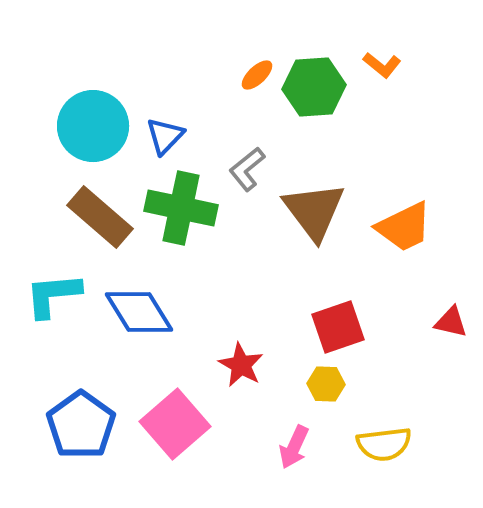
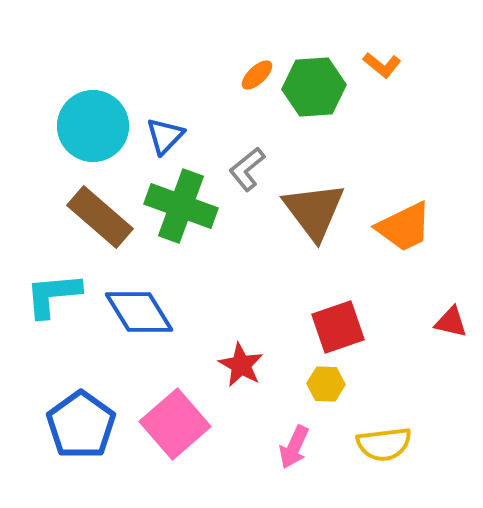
green cross: moved 2 px up; rotated 8 degrees clockwise
